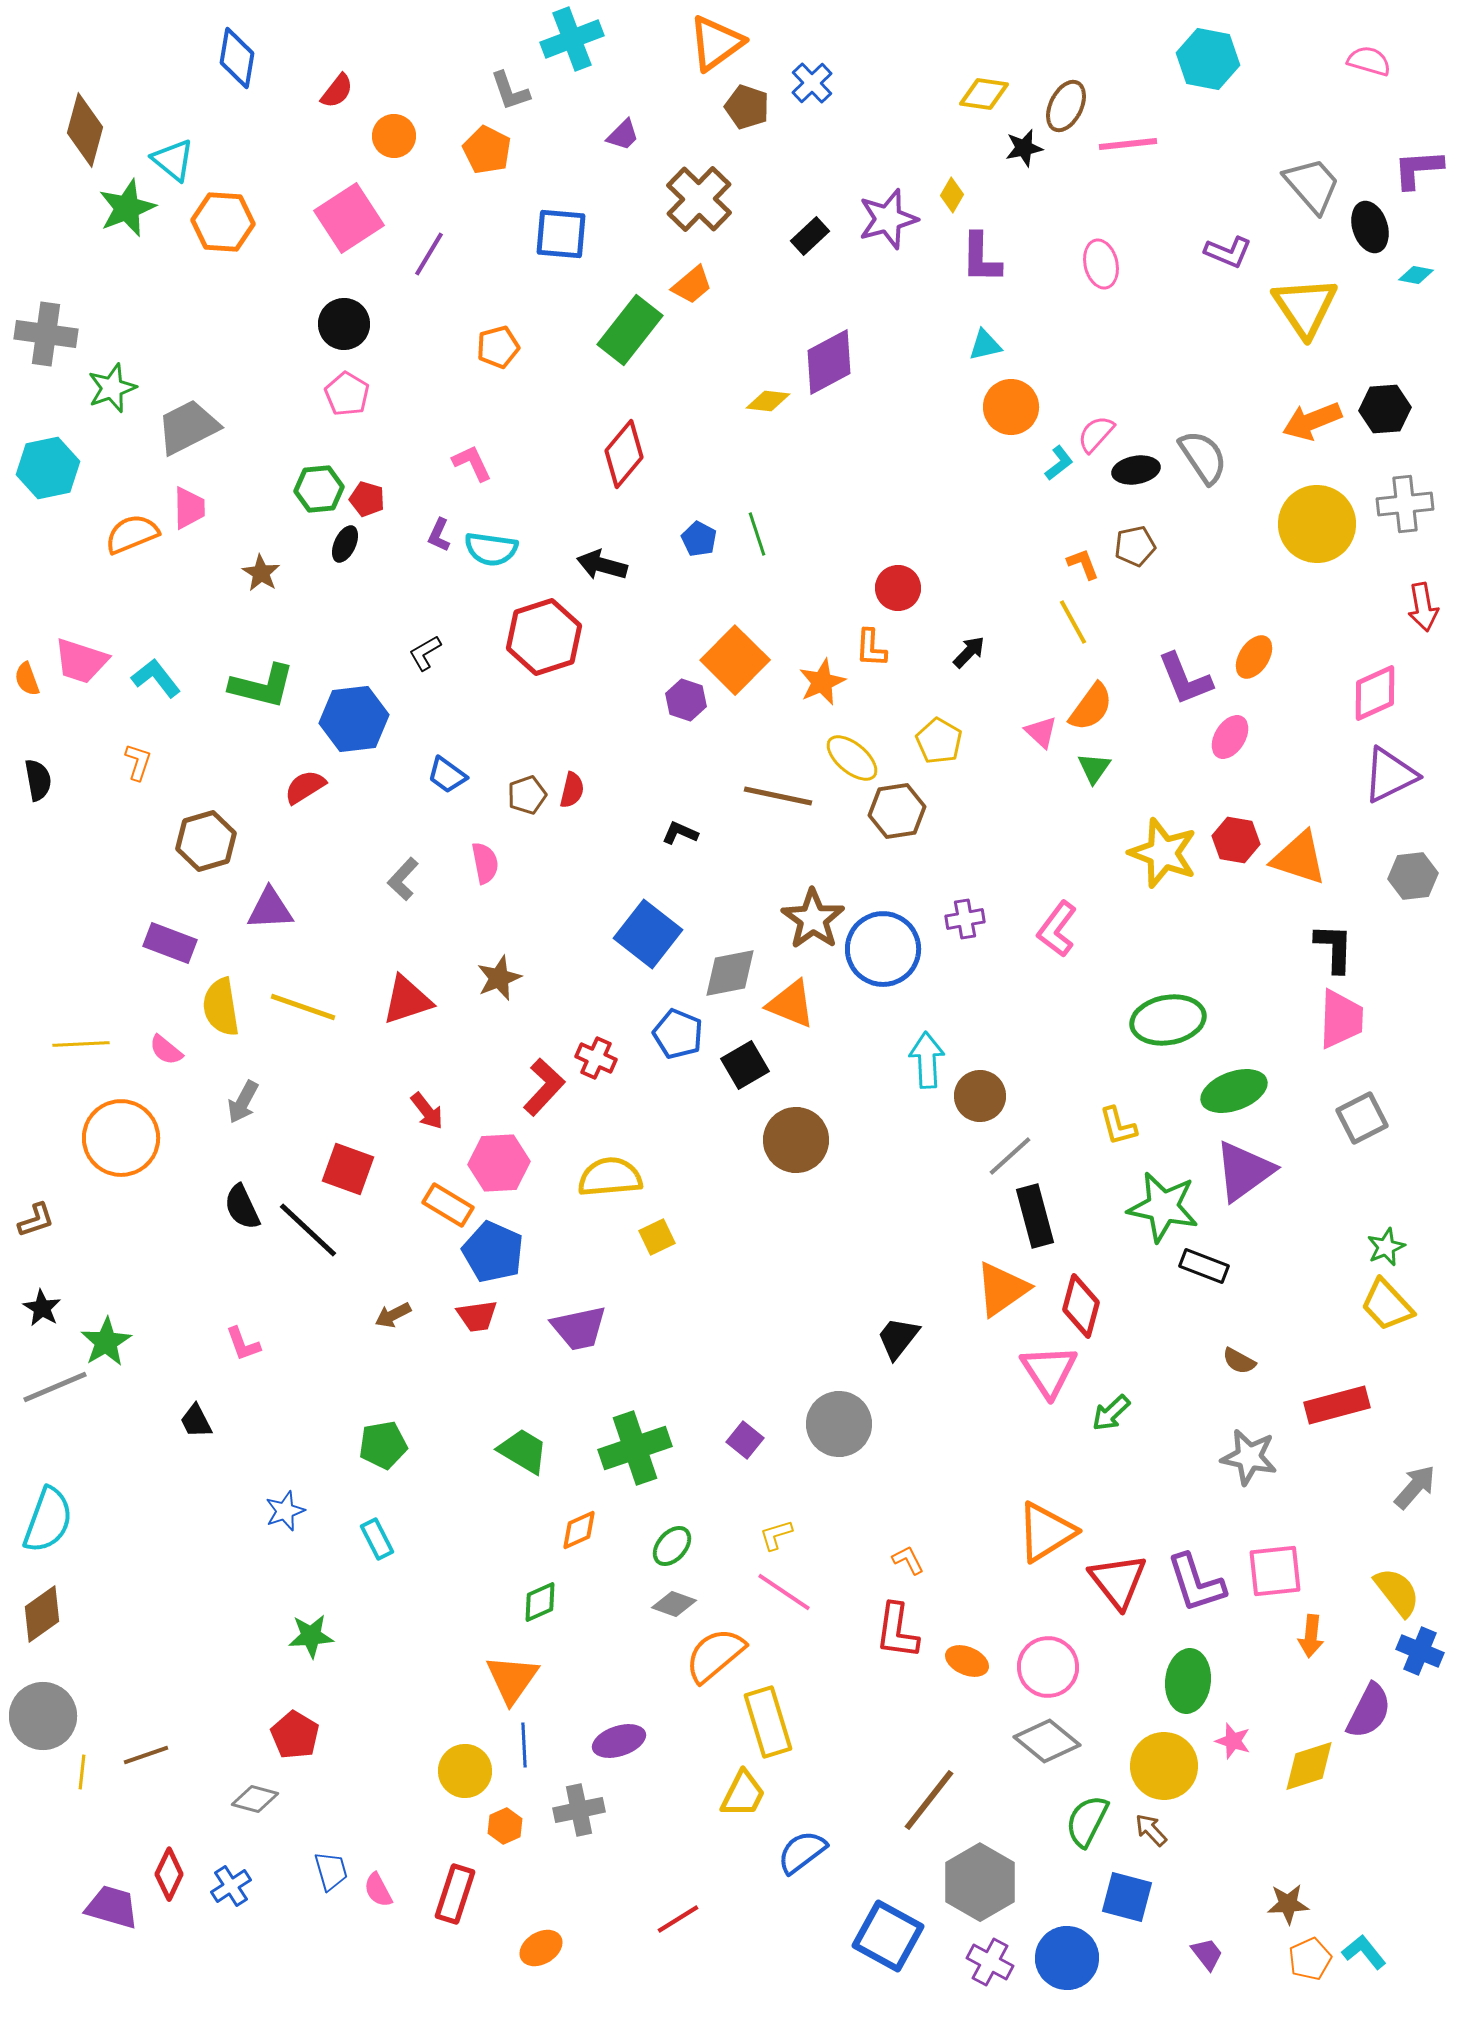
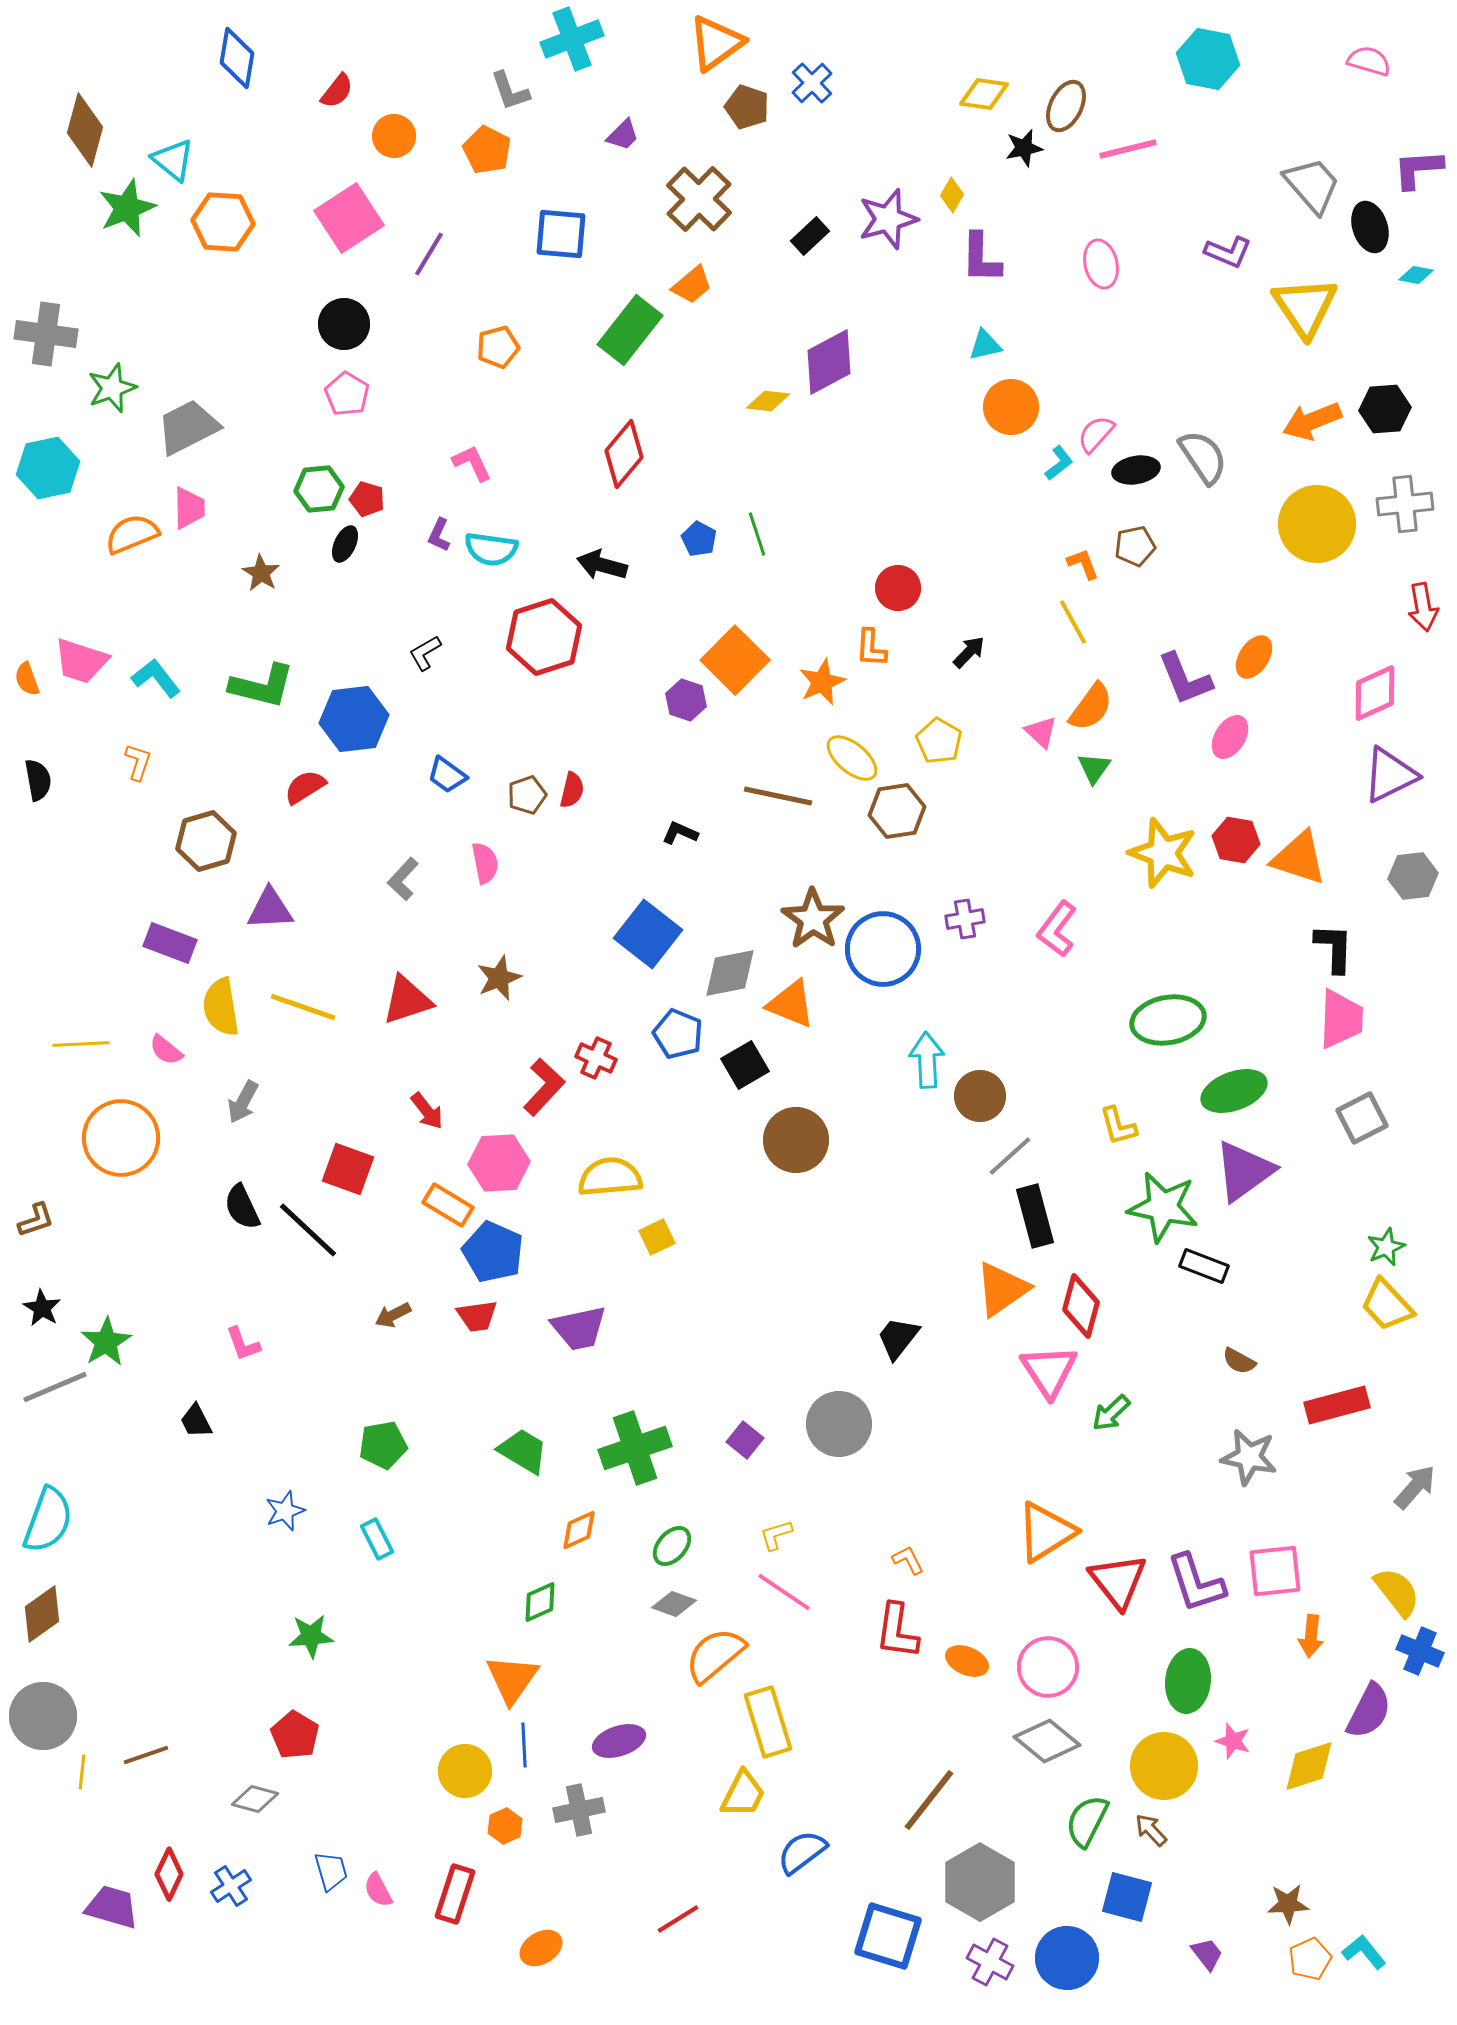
pink line at (1128, 144): moved 5 px down; rotated 8 degrees counterclockwise
blue square at (888, 1936): rotated 12 degrees counterclockwise
